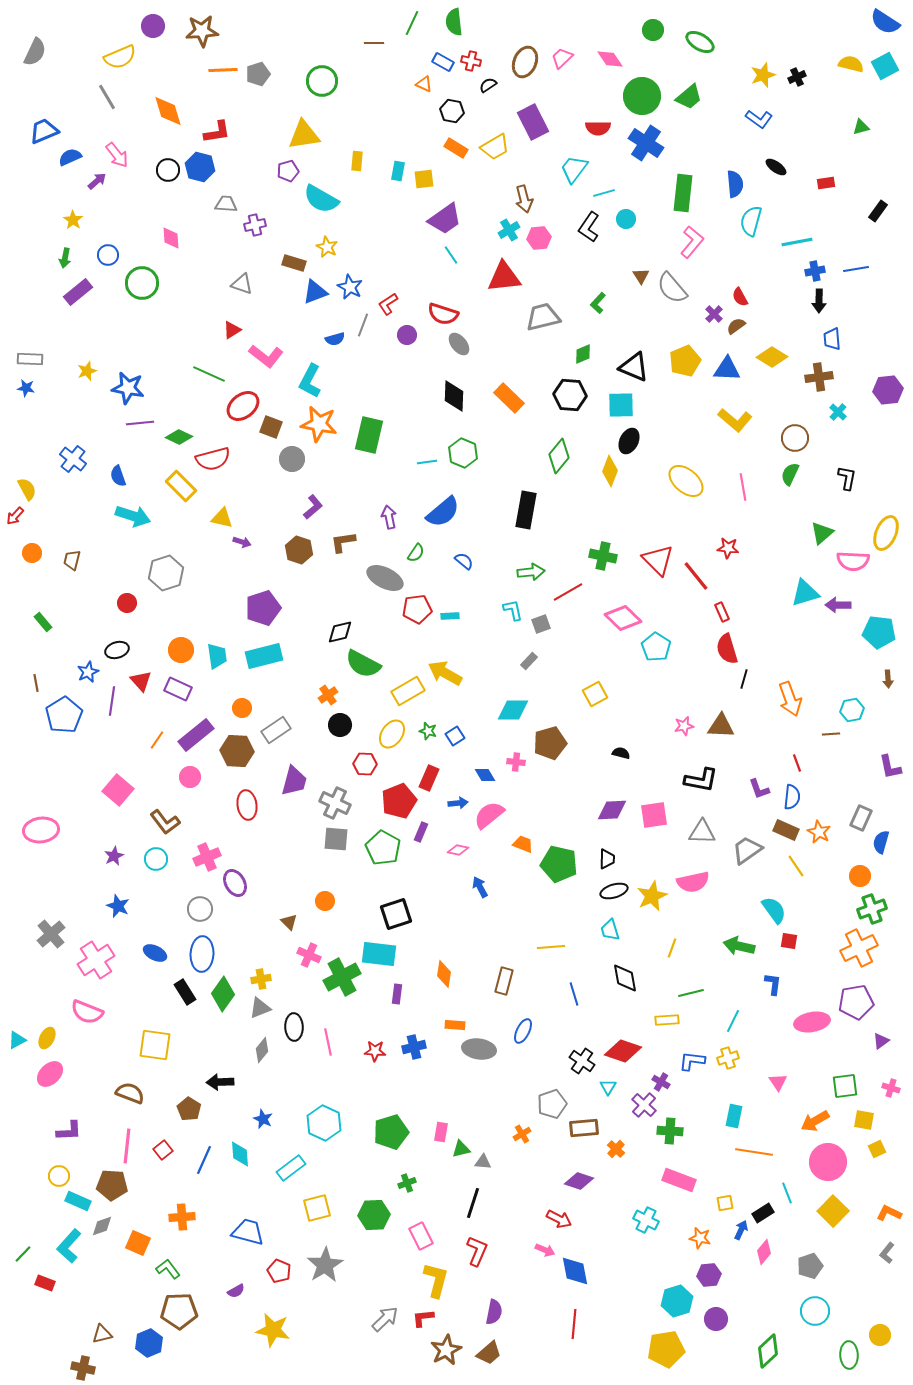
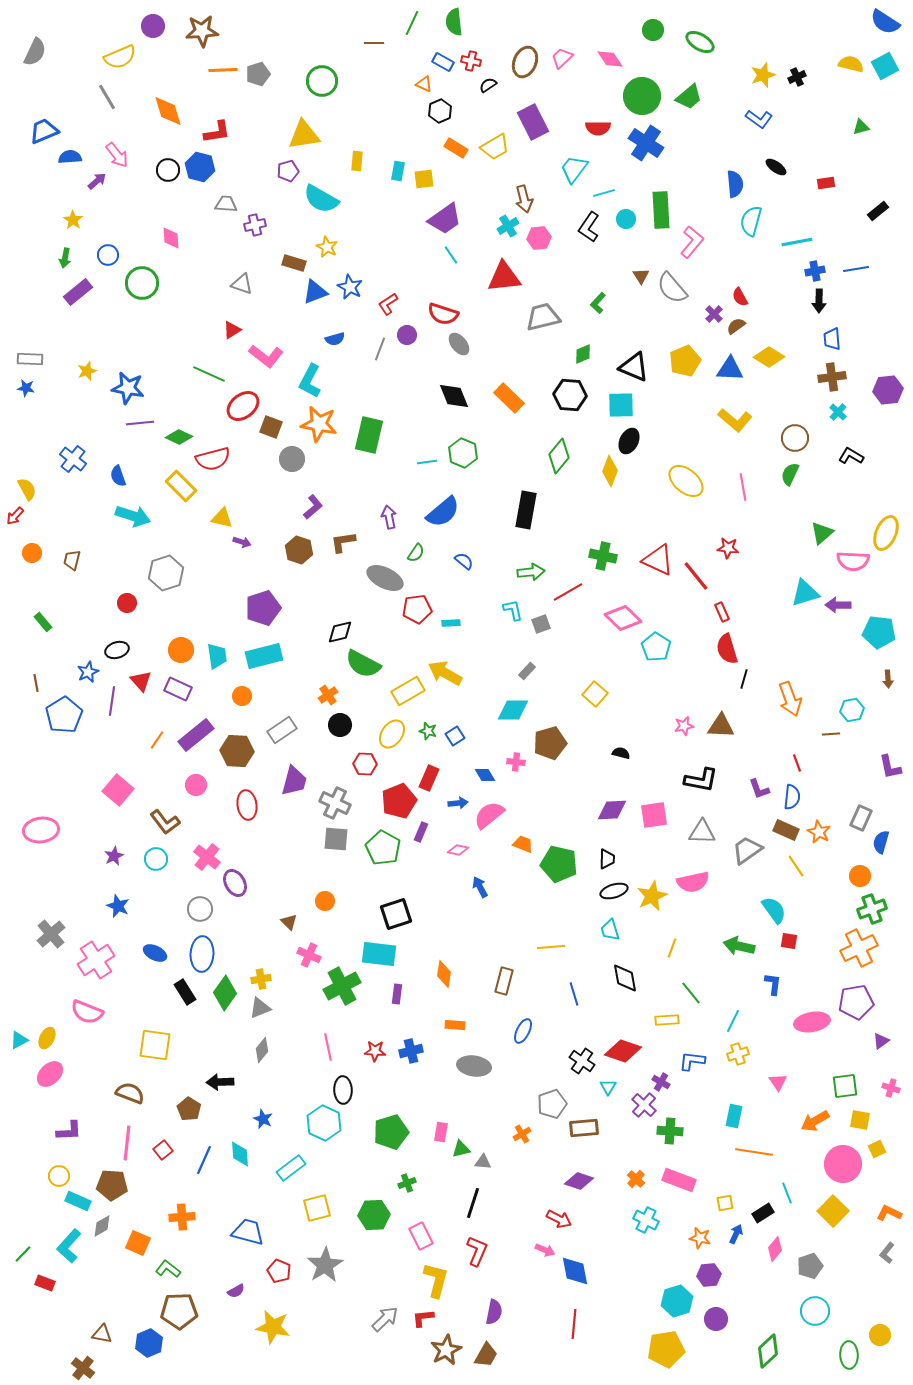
black hexagon at (452, 111): moved 12 px left; rotated 25 degrees clockwise
blue semicircle at (70, 157): rotated 20 degrees clockwise
green rectangle at (683, 193): moved 22 px left, 17 px down; rotated 9 degrees counterclockwise
black rectangle at (878, 211): rotated 15 degrees clockwise
cyan cross at (509, 230): moved 1 px left, 4 px up
gray line at (363, 325): moved 17 px right, 24 px down
yellow diamond at (772, 357): moved 3 px left
blue triangle at (727, 369): moved 3 px right
brown cross at (819, 377): moved 13 px right
black diamond at (454, 396): rotated 24 degrees counterclockwise
black L-shape at (847, 478): moved 4 px right, 22 px up; rotated 70 degrees counterclockwise
red triangle at (658, 560): rotated 20 degrees counterclockwise
cyan rectangle at (450, 616): moved 1 px right, 7 px down
gray rectangle at (529, 661): moved 2 px left, 10 px down
yellow square at (595, 694): rotated 20 degrees counterclockwise
orange circle at (242, 708): moved 12 px up
gray rectangle at (276, 730): moved 6 px right
pink circle at (190, 777): moved 6 px right, 8 px down
pink cross at (207, 857): rotated 28 degrees counterclockwise
green cross at (342, 977): moved 9 px down
green line at (691, 993): rotated 65 degrees clockwise
green diamond at (223, 994): moved 2 px right, 1 px up
black ellipse at (294, 1027): moved 49 px right, 63 px down
cyan triangle at (17, 1040): moved 2 px right
pink line at (328, 1042): moved 5 px down
blue cross at (414, 1047): moved 3 px left, 4 px down
gray ellipse at (479, 1049): moved 5 px left, 17 px down
yellow cross at (728, 1058): moved 10 px right, 4 px up
yellow square at (864, 1120): moved 4 px left
pink line at (127, 1146): moved 3 px up
orange cross at (616, 1149): moved 20 px right, 30 px down
pink circle at (828, 1162): moved 15 px right, 2 px down
gray diamond at (102, 1226): rotated 10 degrees counterclockwise
blue arrow at (741, 1230): moved 5 px left, 4 px down
pink diamond at (764, 1252): moved 11 px right, 3 px up
green L-shape at (168, 1269): rotated 15 degrees counterclockwise
yellow star at (273, 1330): moved 3 px up
brown triangle at (102, 1334): rotated 25 degrees clockwise
brown trapezoid at (489, 1353): moved 3 px left, 2 px down; rotated 20 degrees counterclockwise
brown cross at (83, 1368): rotated 25 degrees clockwise
